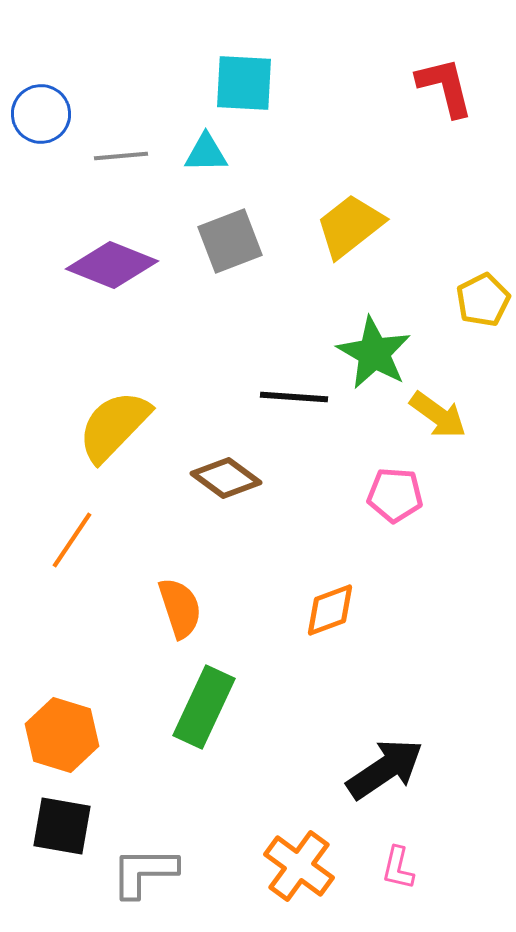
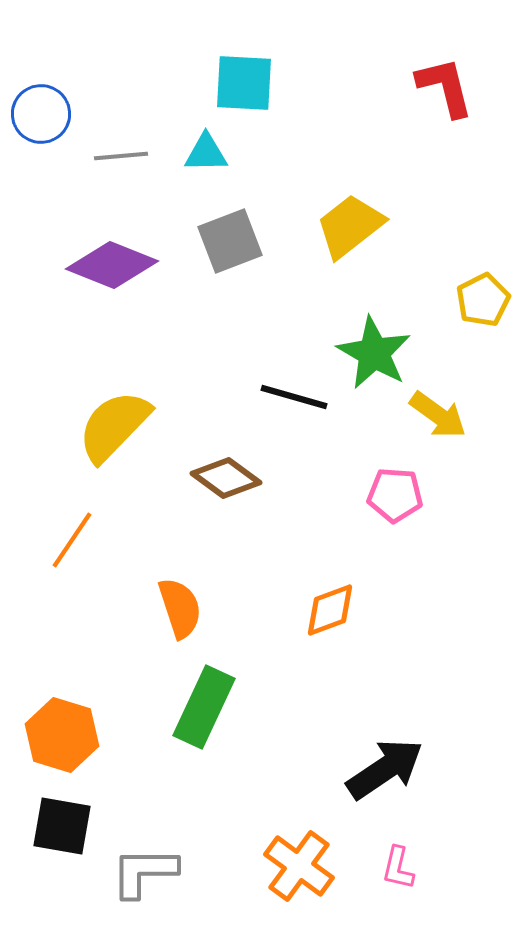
black line: rotated 12 degrees clockwise
